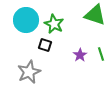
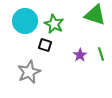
cyan circle: moved 1 px left, 1 px down
